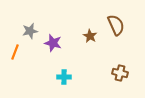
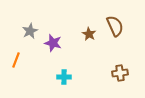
brown semicircle: moved 1 px left, 1 px down
gray star: rotated 14 degrees counterclockwise
brown star: moved 1 px left, 2 px up
orange line: moved 1 px right, 8 px down
brown cross: rotated 21 degrees counterclockwise
